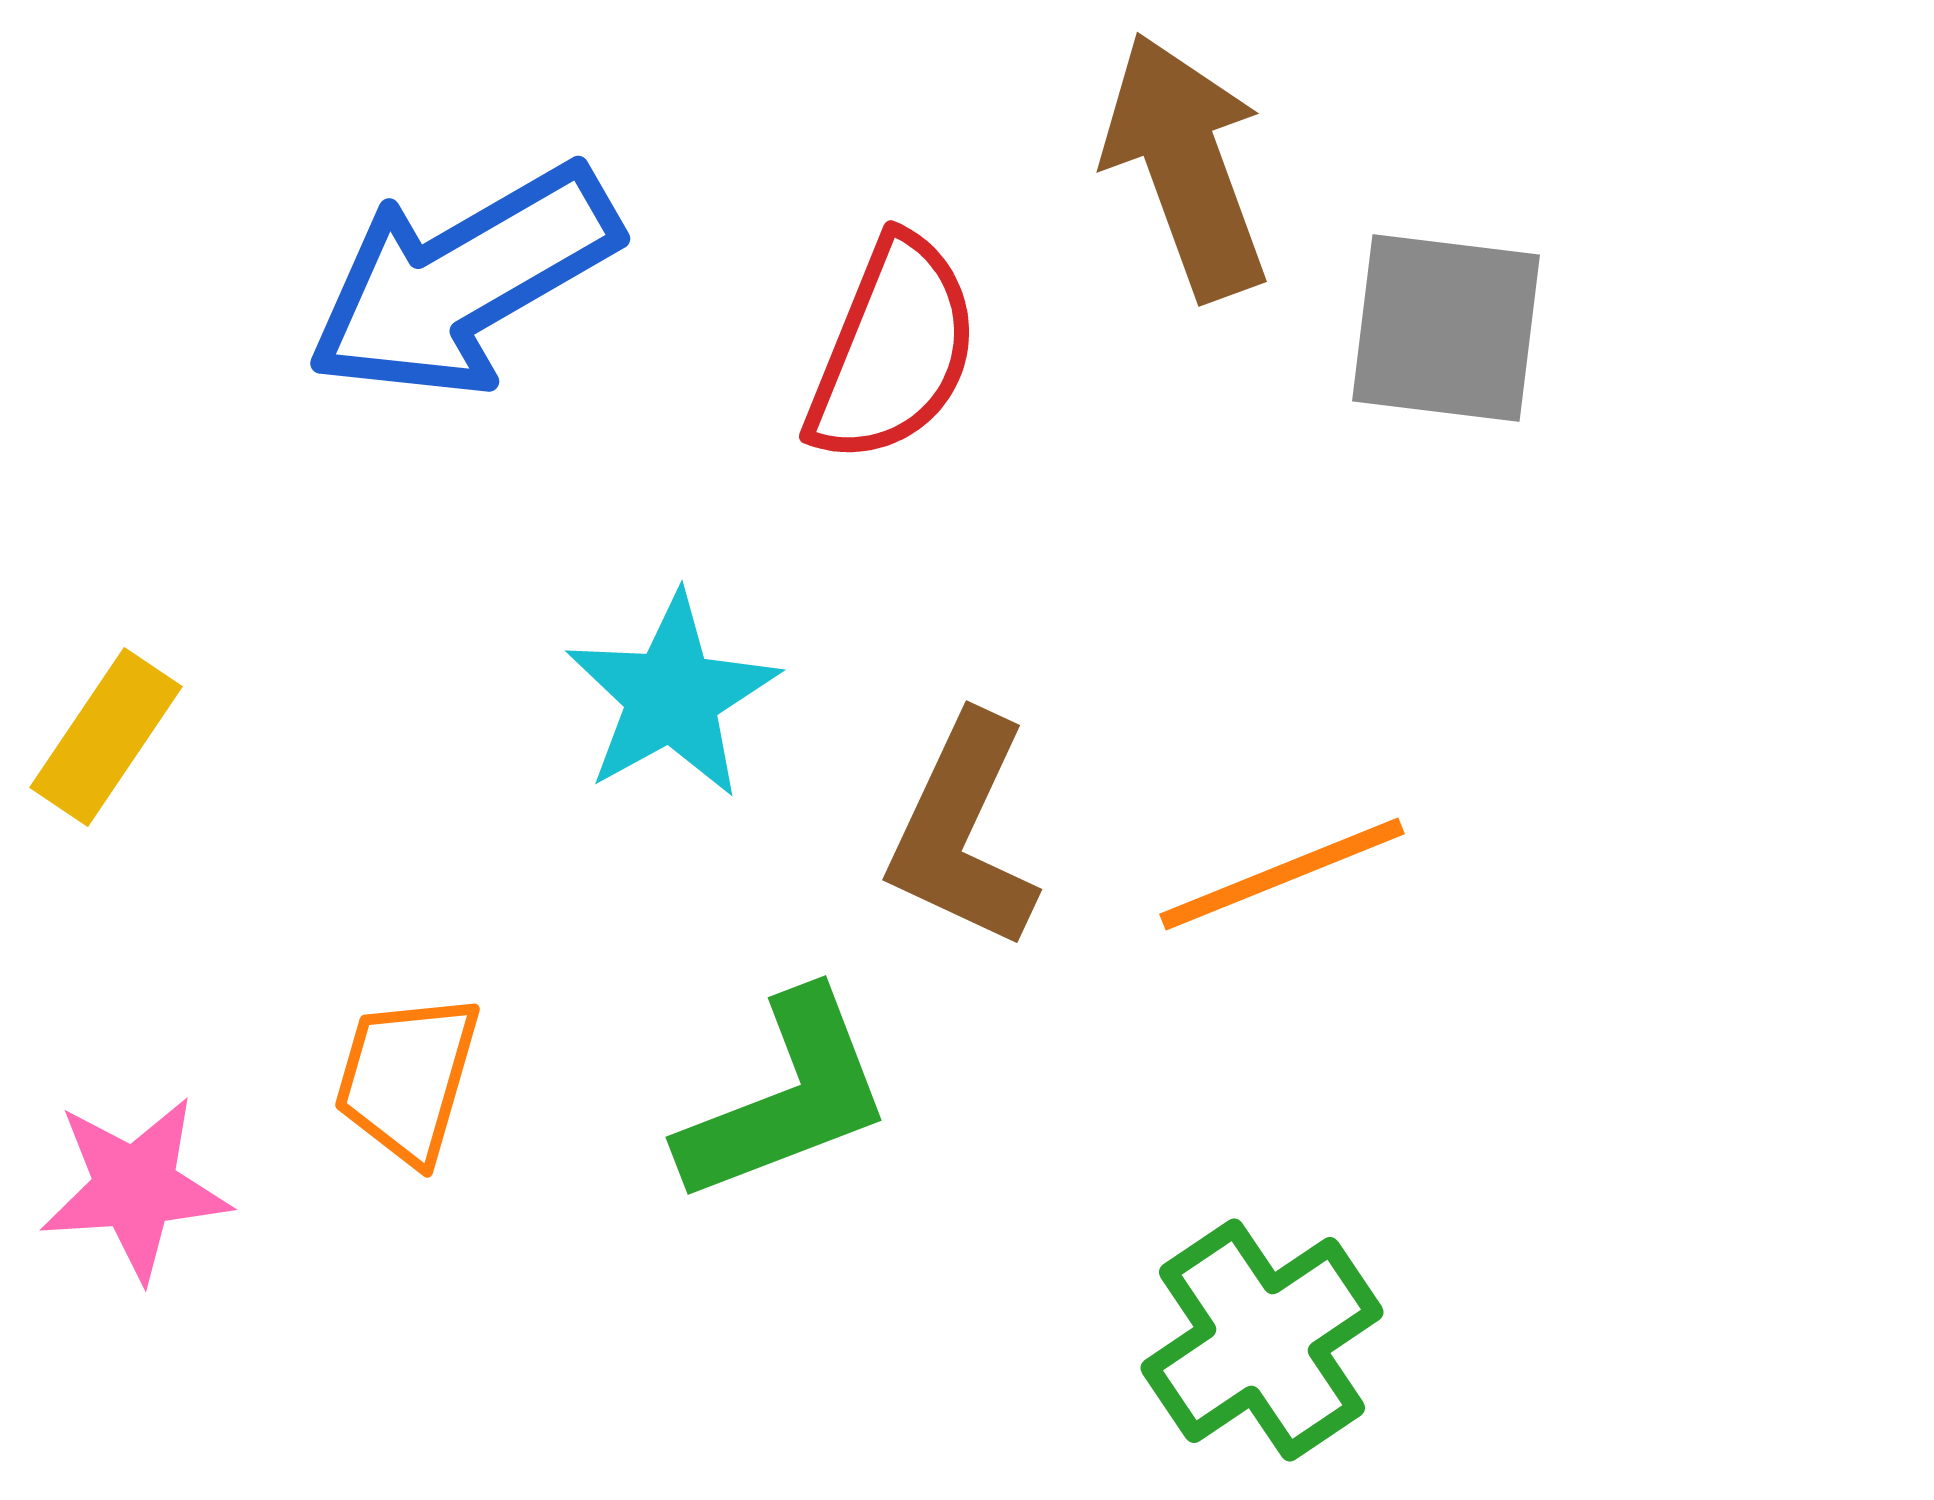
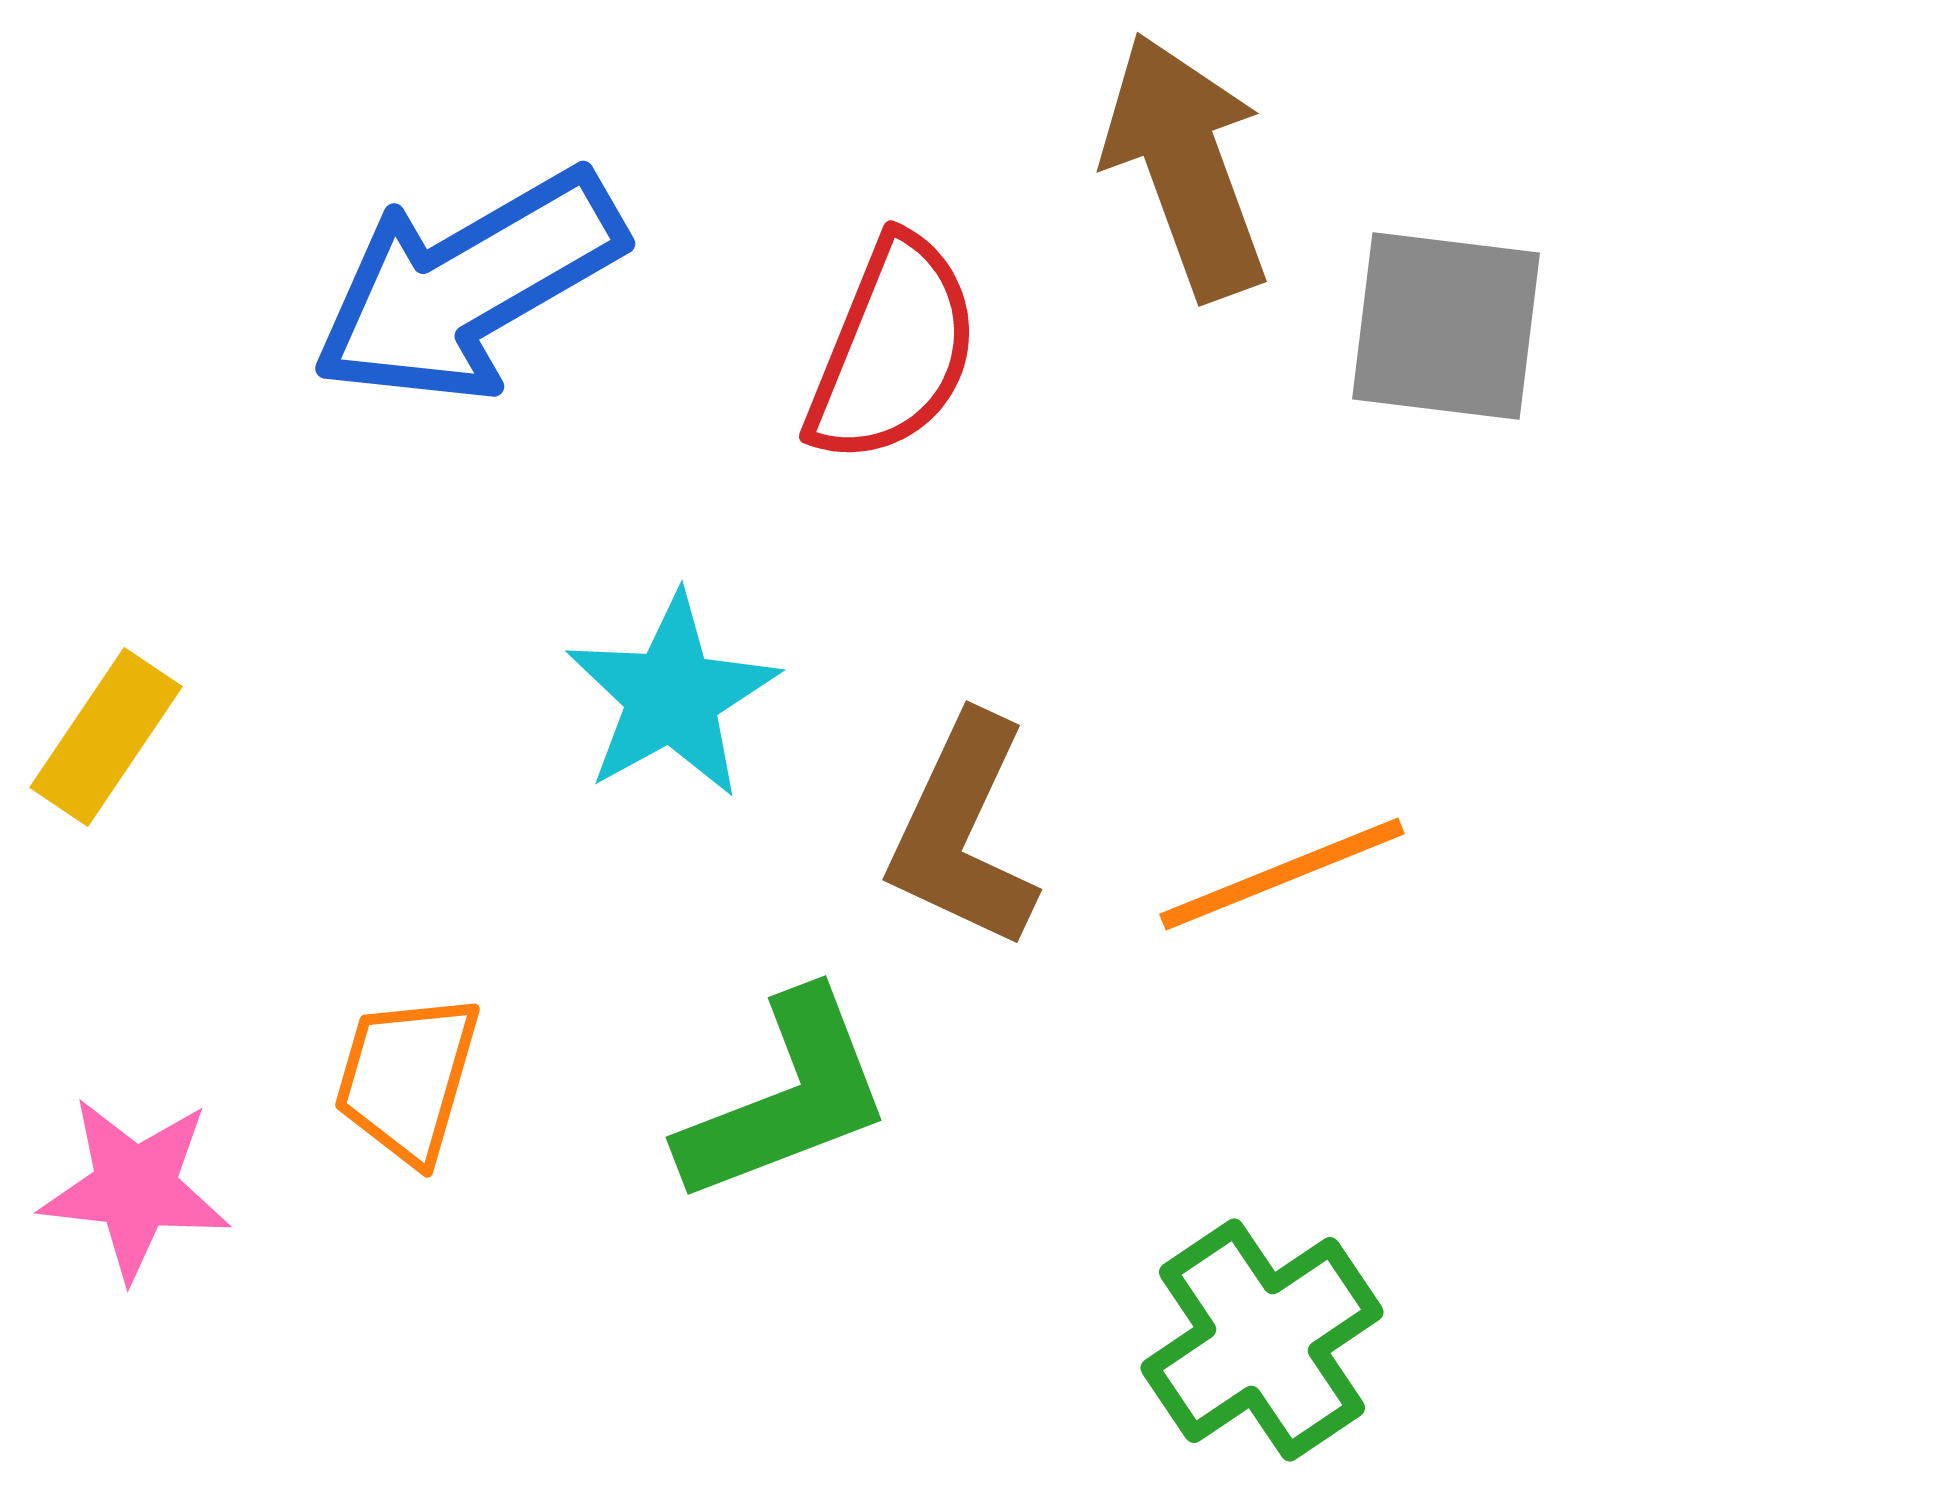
blue arrow: moved 5 px right, 5 px down
gray square: moved 2 px up
pink star: rotated 10 degrees clockwise
